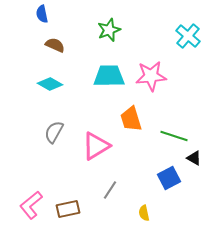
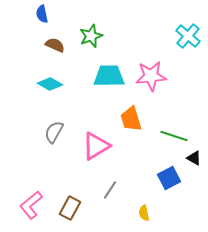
green star: moved 18 px left, 6 px down
brown rectangle: moved 2 px right, 1 px up; rotated 50 degrees counterclockwise
